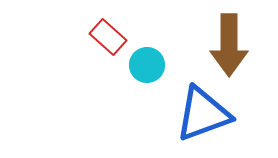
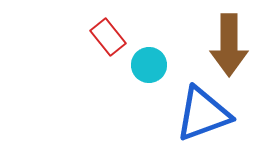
red rectangle: rotated 9 degrees clockwise
cyan circle: moved 2 px right
